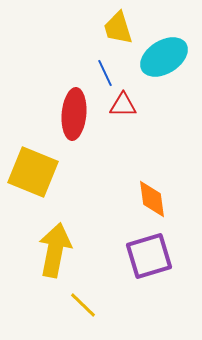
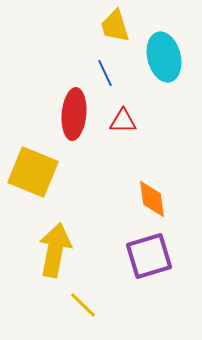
yellow trapezoid: moved 3 px left, 2 px up
cyan ellipse: rotated 72 degrees counterclockwise
red triangle: moved 16 px down
